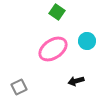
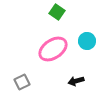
gray square: moved 3 px right, 5 px up
